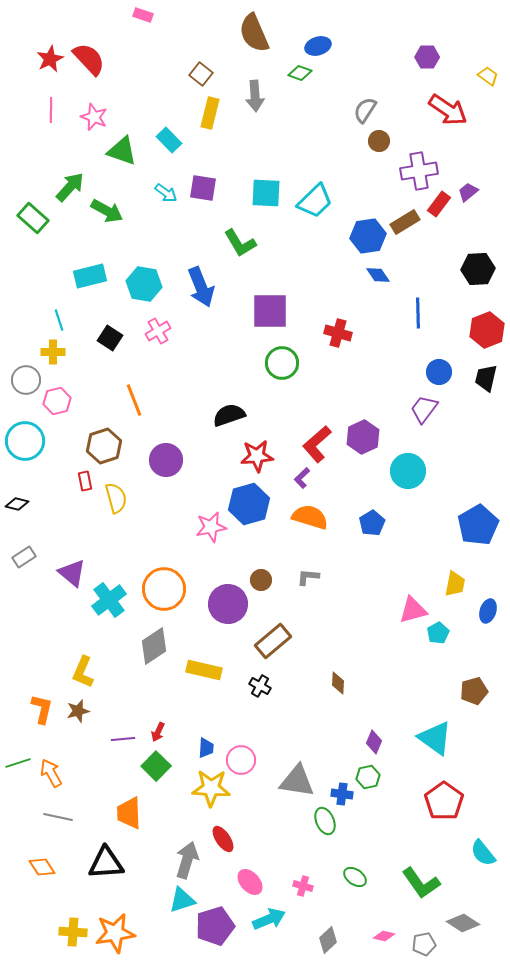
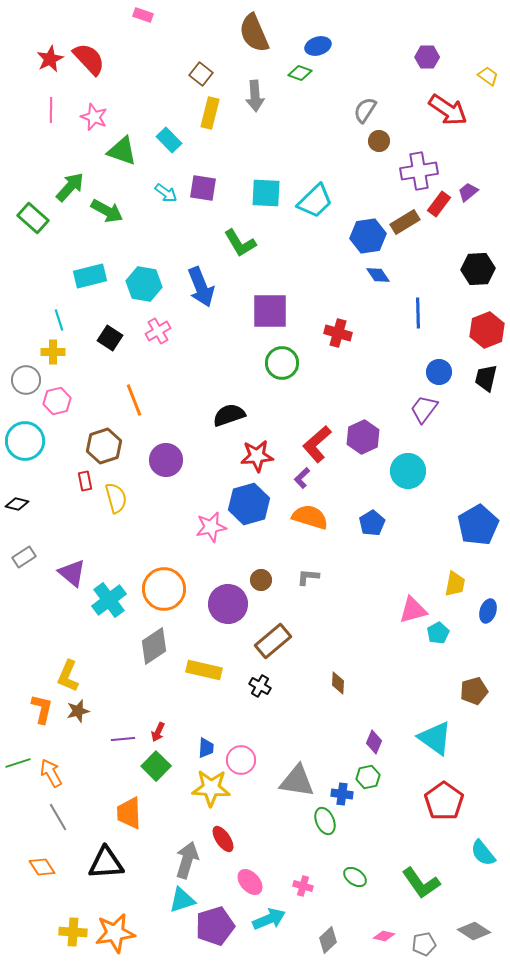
yellow L-shape at (83, 672): moved 15 px left, 4 px down
gray line at (58, 817): rotated 48 degrees clockwise
gray diamond at (463, 923): moved 11 px right, 8 px down
